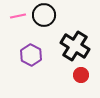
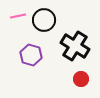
black circle: moved 5 px down
purple hexagon: rotated 10 degrees counterclockwise
red circle: moved 4 px down
